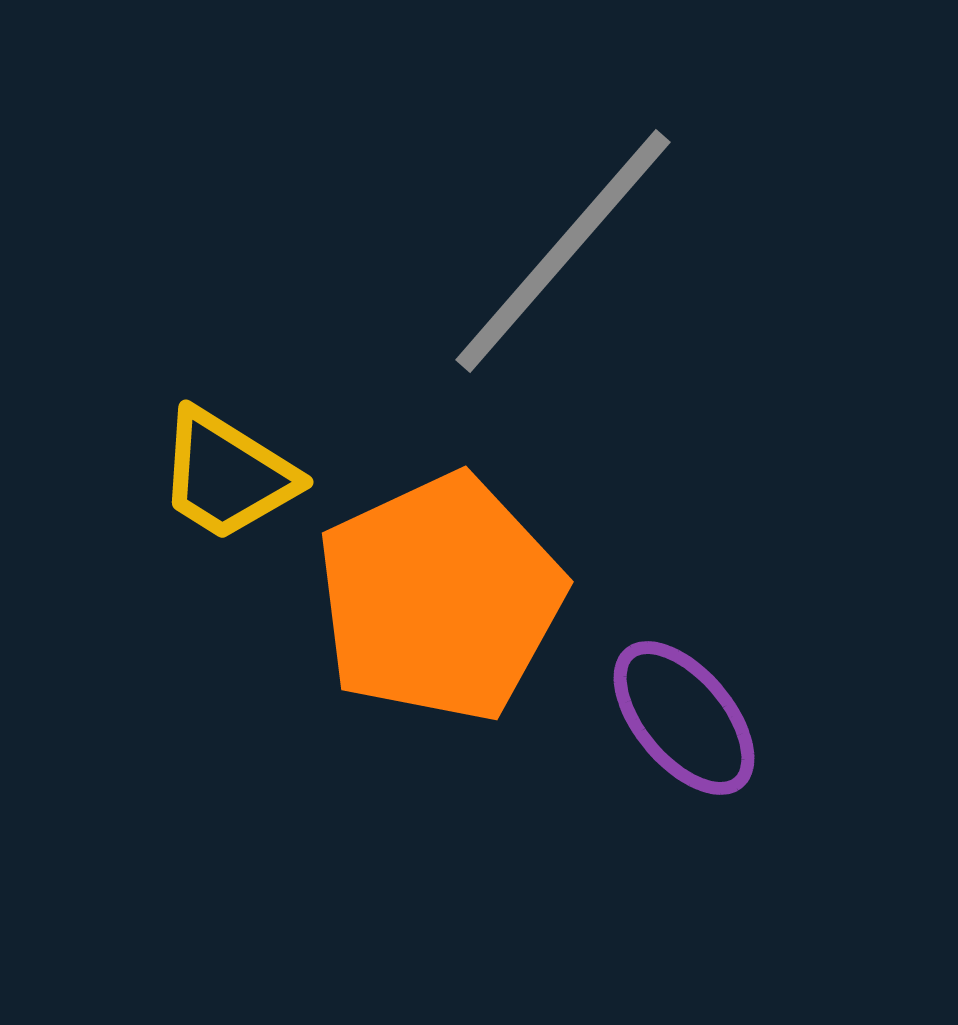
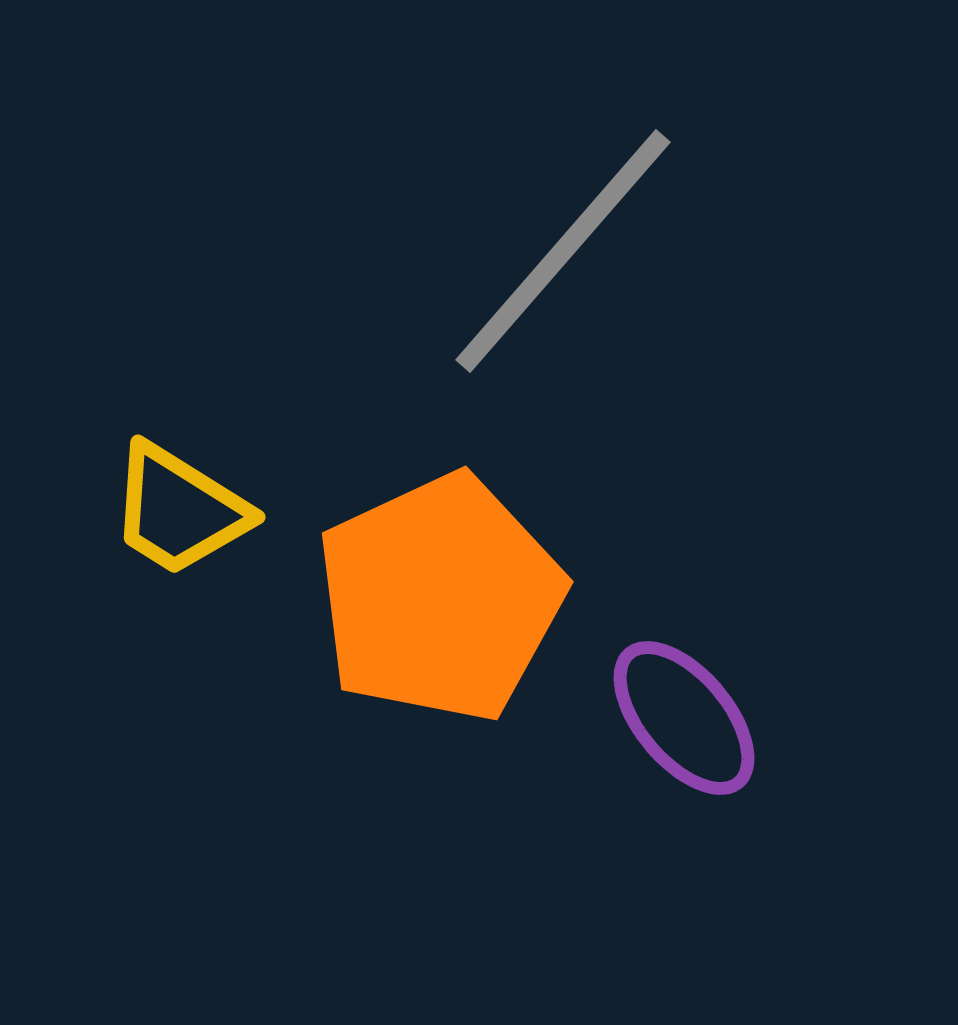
yellow trapezoid: moved 48 px left, 35 px down
